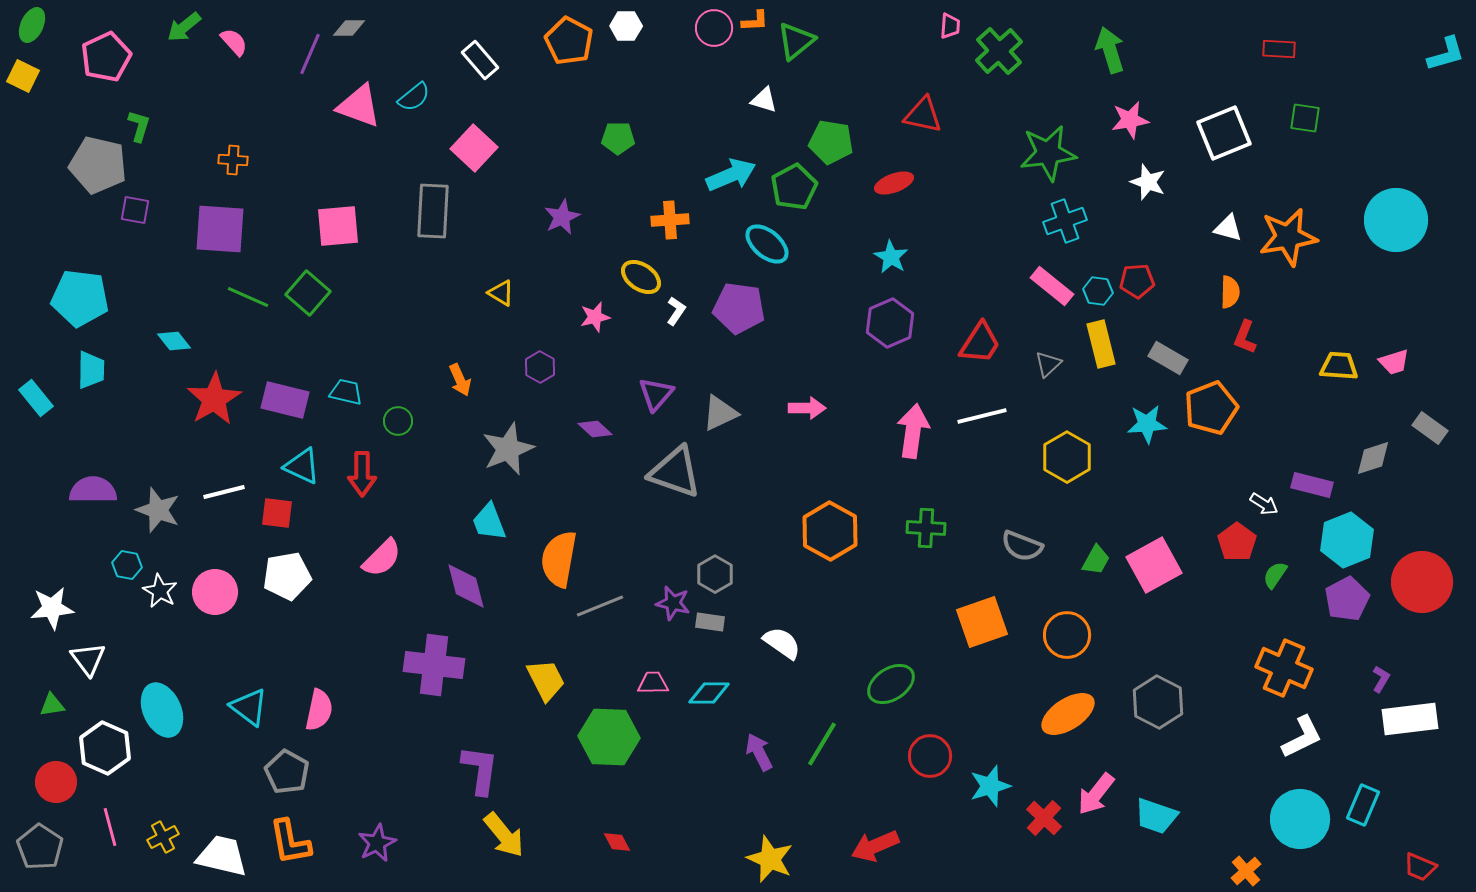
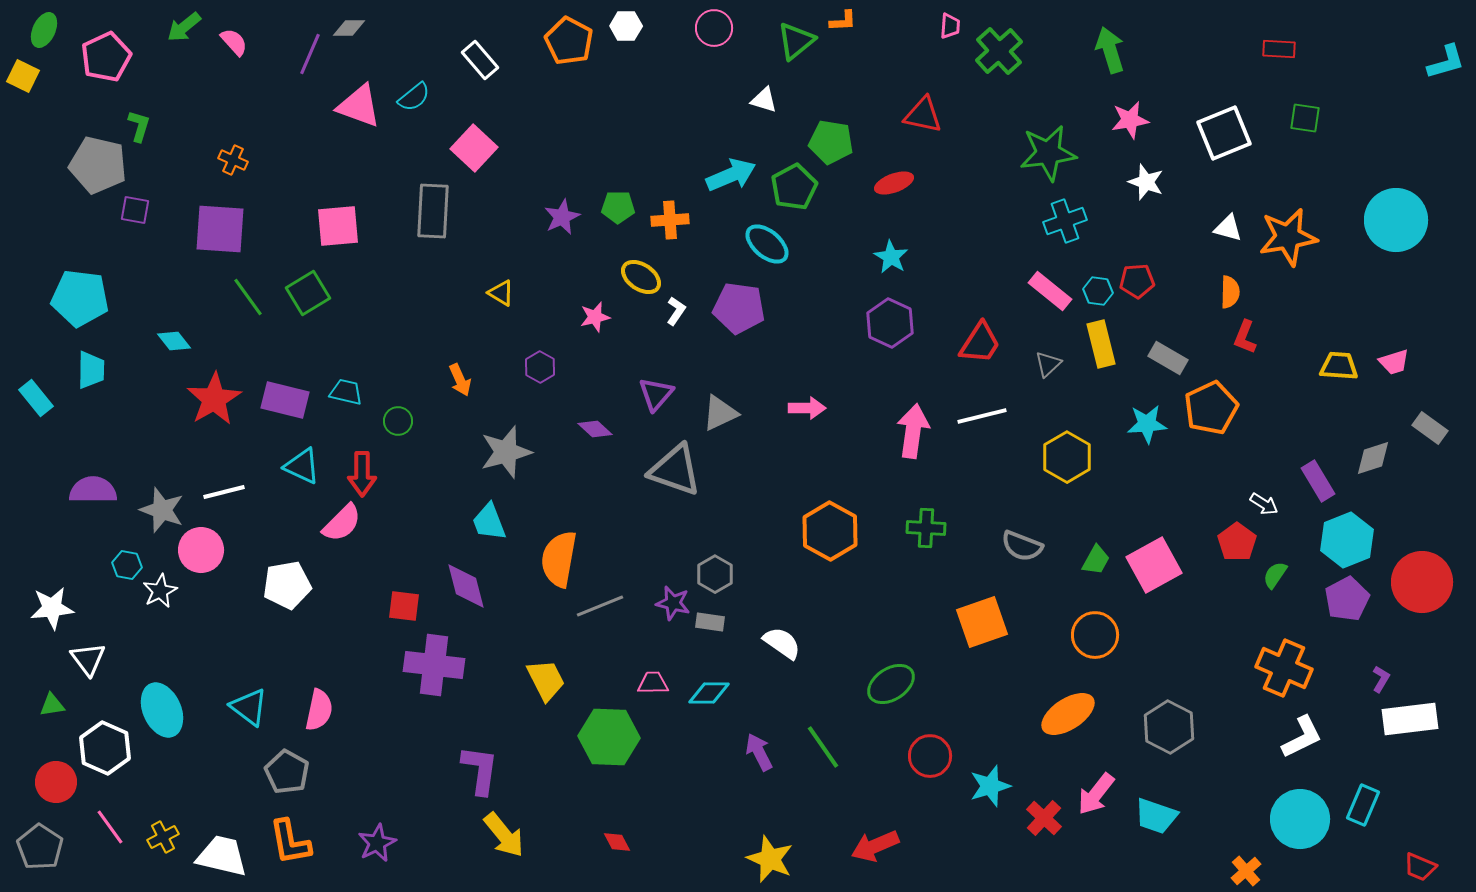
orange L-shape at (755, 21): moved 88 px right
green ellipse at (32, 25): moved 12 px right, 5 px down
cyan L-shape at (1446, 54): moved 8 px down
green pentagon at (618, 138): moved 69 px down
orange cross at (233, 160): rotated 20 degrees clockwise
white star at (1148, 182): moved 2 px left
pink rectangle at (1052, 286): moved 2 px left, 5 px down
green square at (308, 293): rotated 18 degrees clockwise
green line at (248, 297): rotated 30 degrees clockwise
purple hexagon at (890, 323): rotated 12 degrees counterclockwise
orange pentagon at (1211, 408): rotated 4 degrees counterclockwise
gray star at (508, 449): moved 2 px left, 3 px down; rotated 6 degrees clockwise
gray triangle at (675, 472): moved 2 px up
purple rectangle at (1312, 485): moved 6 px right, 4 px up; rotated 45 degrees clockwise
gray star at (158, 510): moved 4 px right
red square at (277, 513): moved 127 px right, 93 px down
pink semicircle at (382, 558): moved 40 px left, 35 px up
white pentagon at (287, 576): moved 9 px down
white star at (160, 591): rotated 16 degrees clockwise
pink circle at (215, 592): moved 14 px left, 42 px up
orange circle at (1067, 635): moved 28 px right
gray hexagon at (1158, 702): moved 11 px right, 25 px down
green line at (822, 744): moved 1 px right, 3 px down; rotated 66 degrees counterclockwise
pink line at (110, 827): rotated 21 degrees counterclockwise
